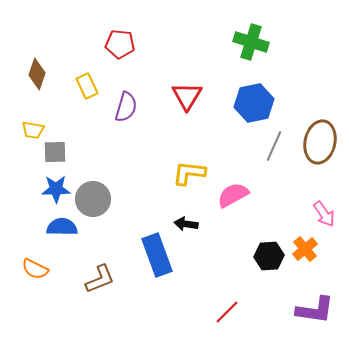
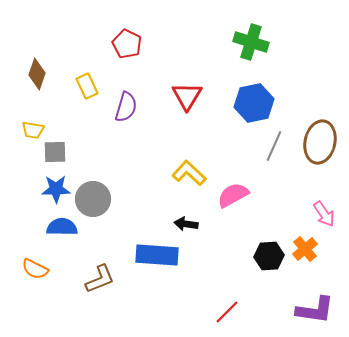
red pentagon: moved 7 px right; rotated 20 degrees clockwise
yellow L-shape: rotated 36 degrees clockwise
blue rectangle: rotated 66 degrees counterclockwise
